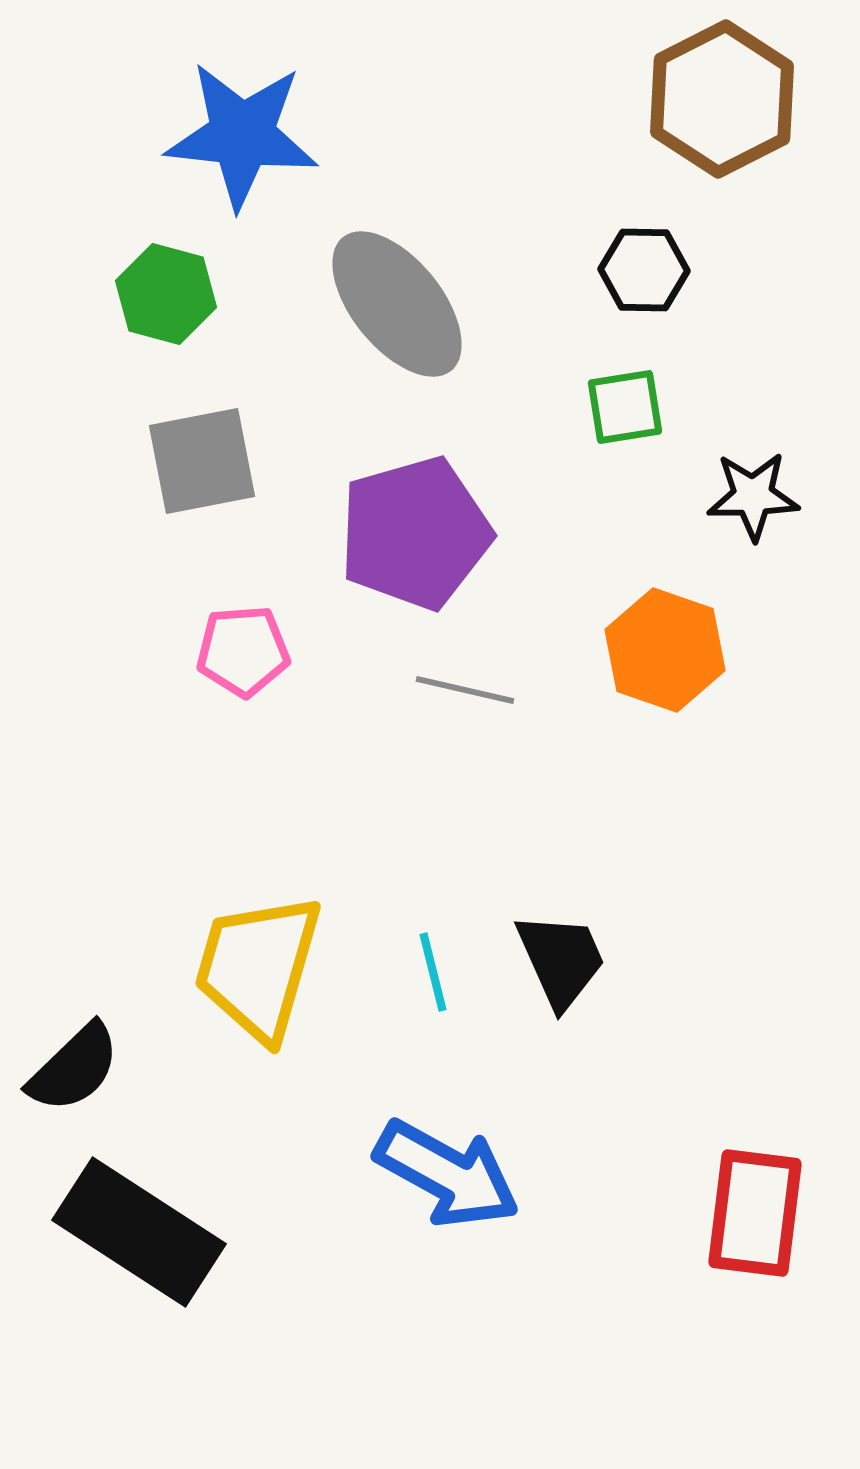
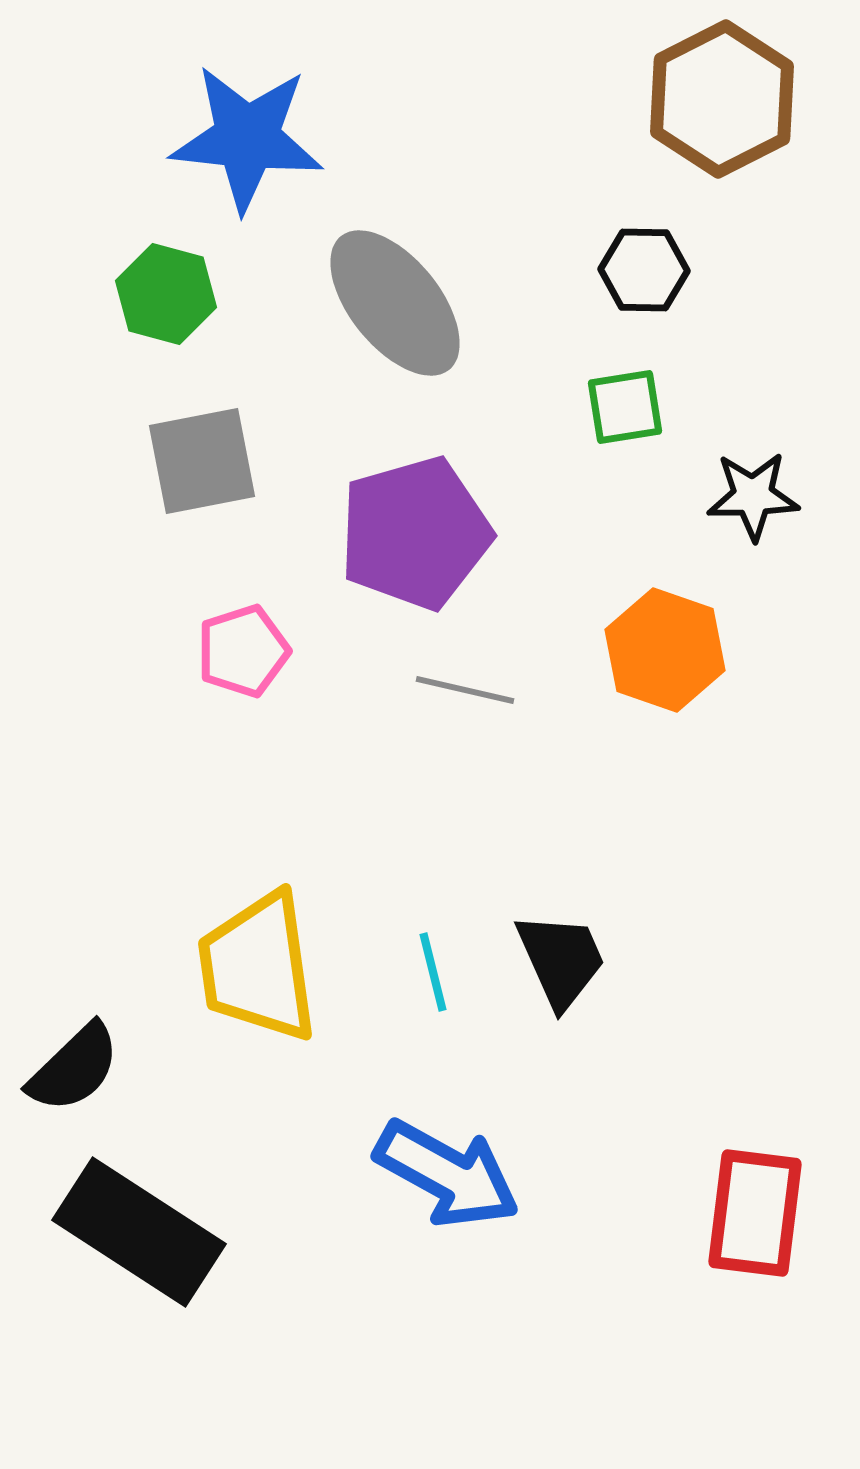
blue star: moved 5 px right, 3 px down
gray ellipse: moved 2 px left, 1 px up
pink pentagon: rotated 14 degrees counterclockwise
yellow trapezoid: rotated 24 degrees counterclockwise
